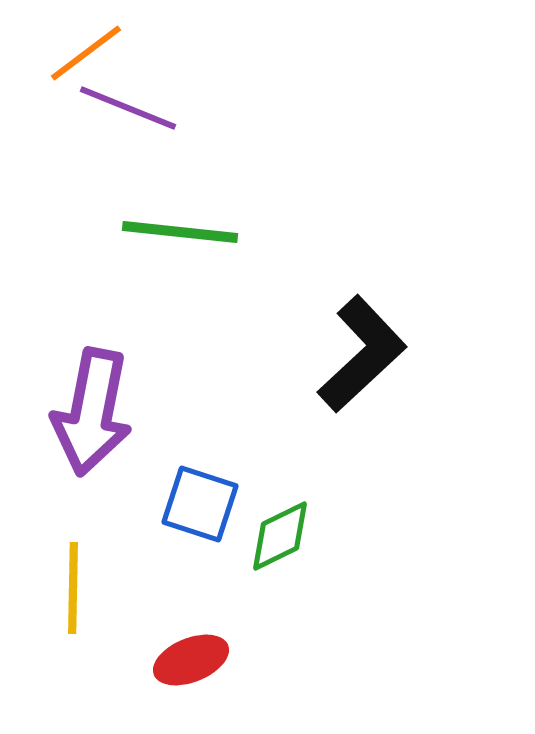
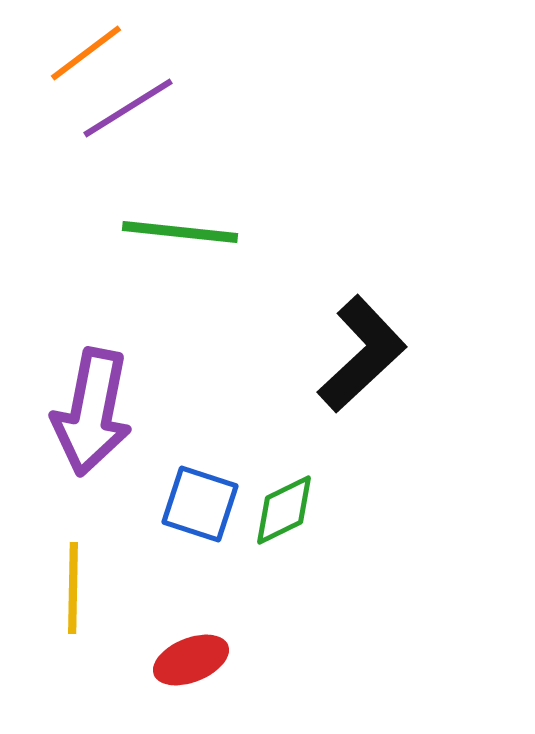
purple line: rotated 54 degrees counterclockwise
green diamond: moved 4 px right, 26 px up
